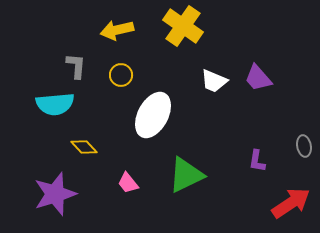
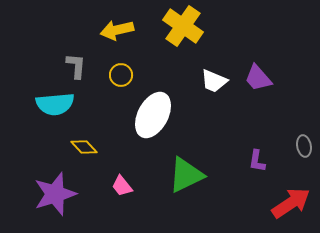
pink trapezoid: moved 6 px left, 3 px down
